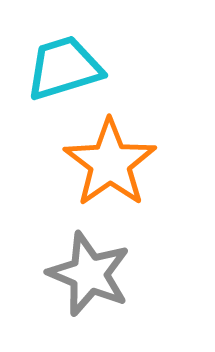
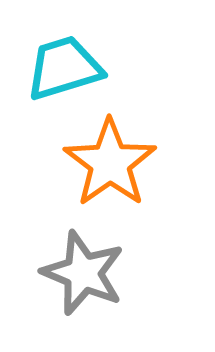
gray star: moved 6 px left, 1 px up
